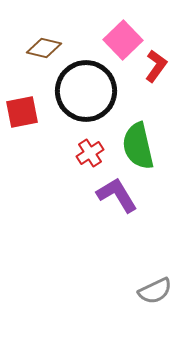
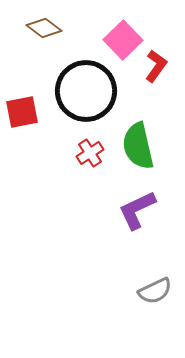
brown diamond: moved 20 px up; rotated 24 degrees clockwise
purple L-shape: moved 20 px right, 15 px down; rotated 84 degrees counterclockwise
